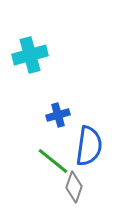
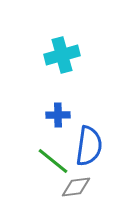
cyan cross: moved 32 px right
blue cross: rotated 15 degrees clockwise
gray diamond: moved 2 px right; rotated 64 degrees clockwise
